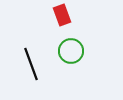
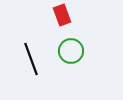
black line: moved 5 px up
